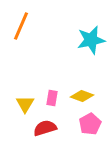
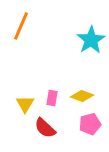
cyan star: rotated 20 degrees counterclockwise
pink pentagon: rotated 15 degrees clockwise
red semicircle: rotated 120 degrees counterclockwise
